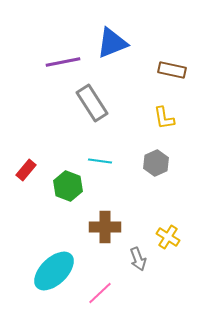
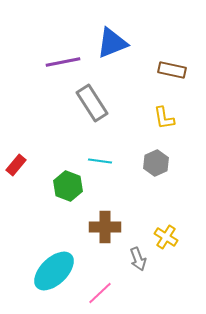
red rectangle: moved 10 px left, 5 px up
yellow cross: moved 2 px left
